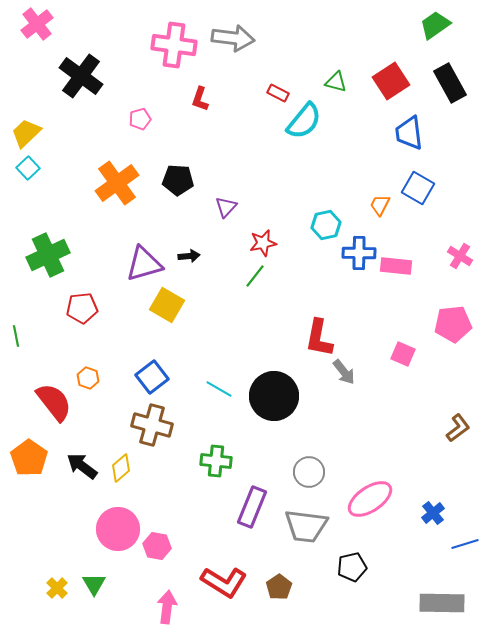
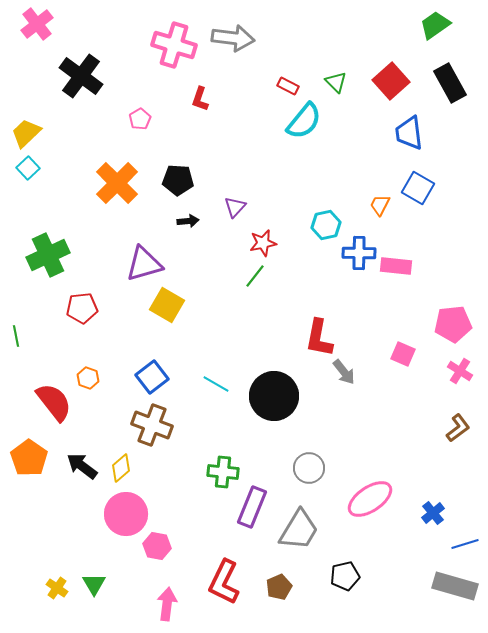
pink cross at (174, 45): rotated 9 degrees clockwise
red square at (391, 81): rotated 9 degrees counterclockwise
green triangle at (336, 82): rotated 30 degrees clockwise
red rectangle at (278, 93): moved 10 px right, 7 px up
pink pentagon at (140, 119): rotated 15 degrees counterclockwise
orange cross at (117, 183): rotated 9 degrees counterclockwise
purple triangle at (226, 207): moved 9 px right
black arrow at (189, 256): moved 1 px left, 35 px up
pink cross at (460, 256): moved 115 px down
cyan line at (219, 389): moved 3 px left, 5 px up
brown cross at (152, 425): rotated 6 degrees clockwise
green cross at (216, 461): moved 7 px right, 11 px down
gray circle at (309, 472): moved 4 px up
gray trapezoid at (306, 526): moved 7 px left, 4 px down; rotated 66 degrees counterclockwise
pink circle at (118, 529): moved 8 px right, 15 px up
black pentagon at (352, 567): moved 7 px left, 9 px down
red L-shape at (224, 582): rotated 84 degrees clockwise
brown pentagon at (279, 587): rotated 10 degrees clockwise
yellow cross at (57, 588): rotated 10 degrees counterclockwise
gray rectangle at (442, 603): moved 13 px right, 17 px up; rotated 15 degrees clockwise
pink arrow at (167, 607): moved 3 px up
